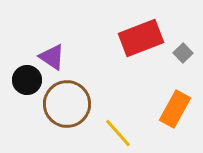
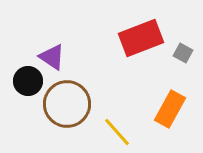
gray square: rotated 18 degrees counterclockwise
black circle: moved 1 px right, 1 px down
orange rectangle: moved 5 px left
yellow line: moved 1 px left, 1 px up
